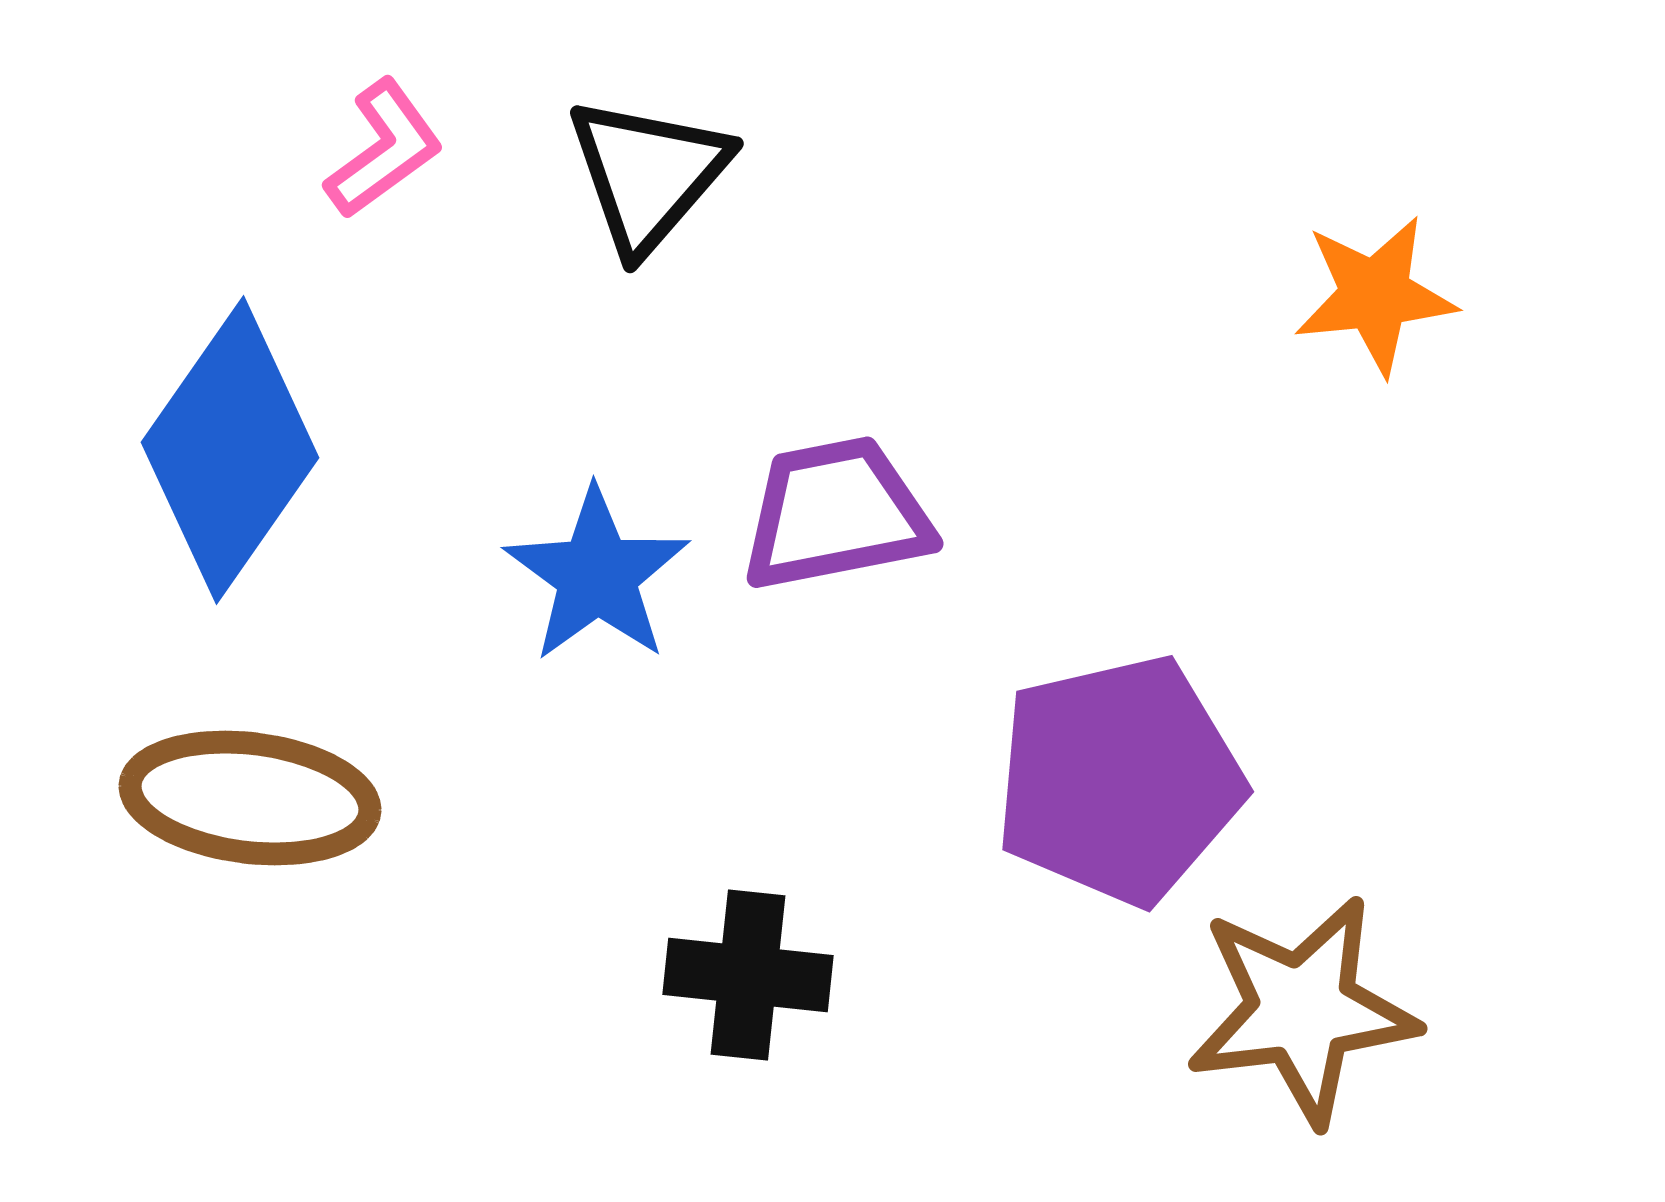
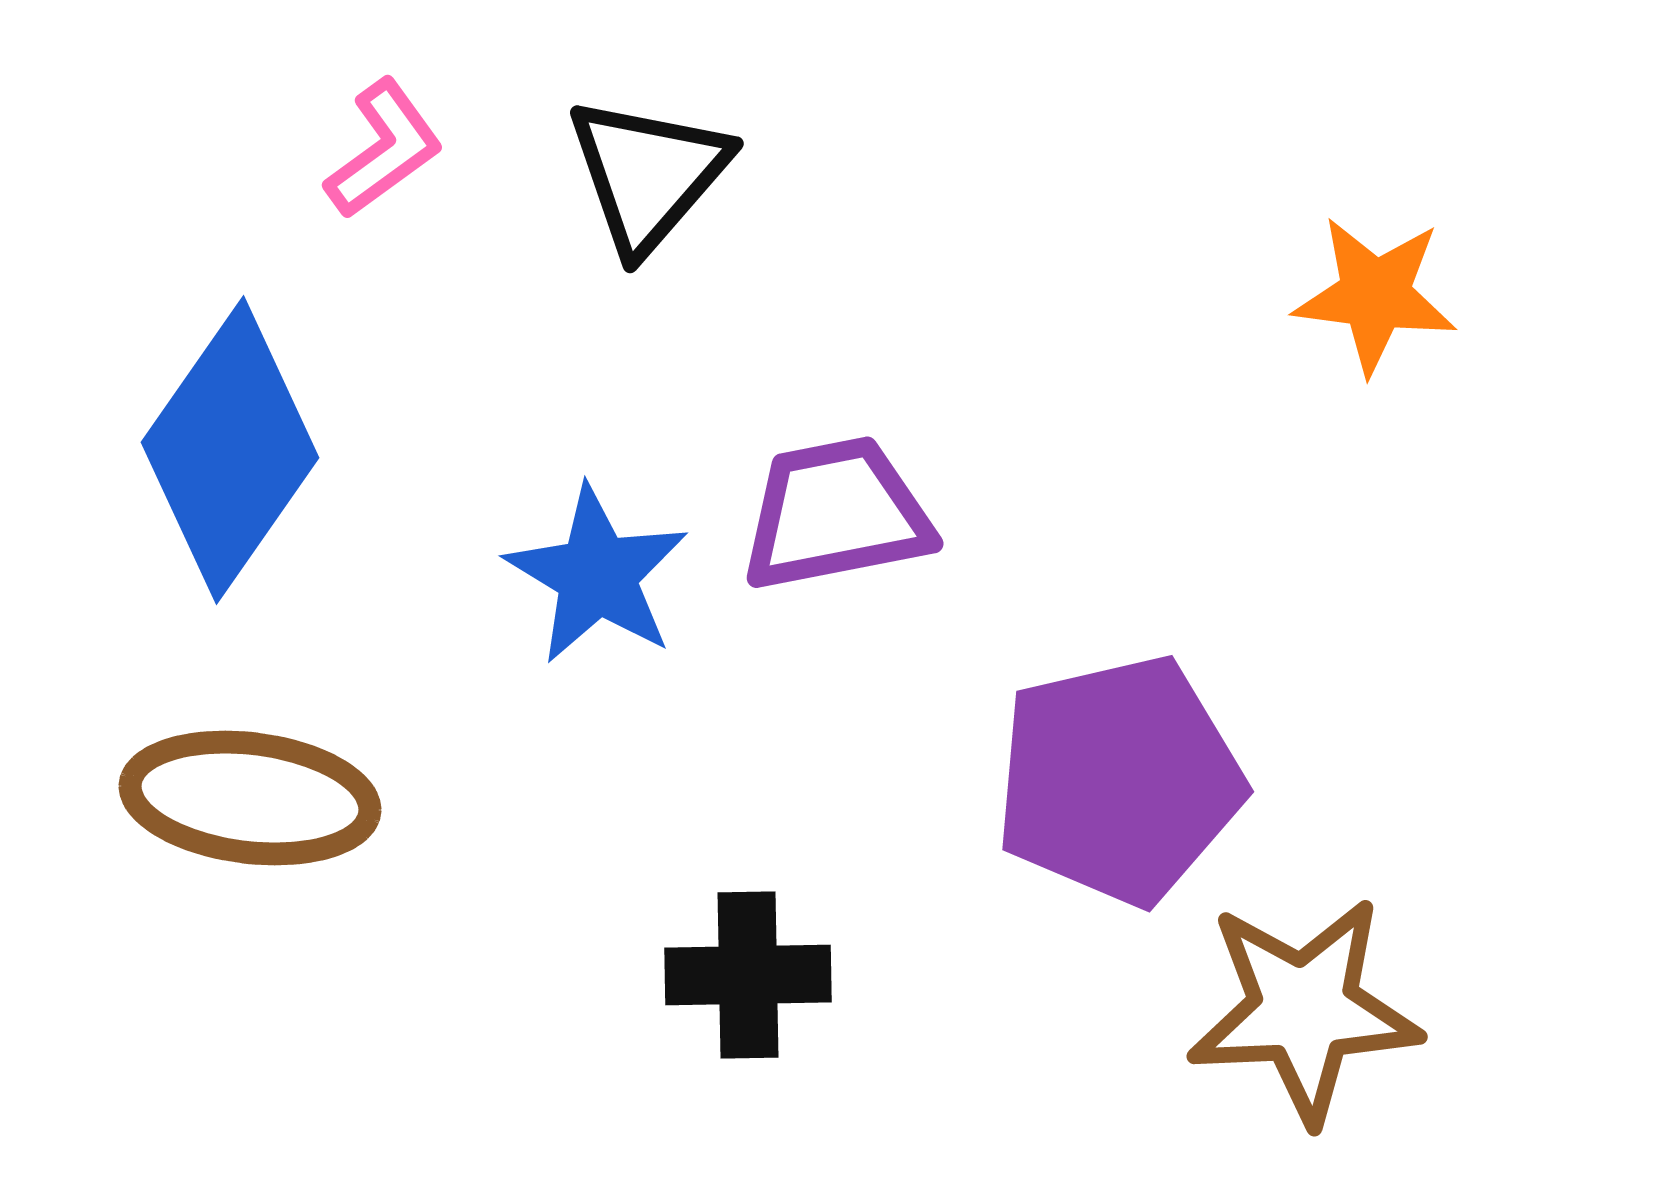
orange star: rotated 13 degrees clockwise
blue star: rotated 5 degrees counterclockwise
black cross: rotated 7 degrees counterclockwise
brown star: moved 2 px right; rotated 4 degrees clockwise
